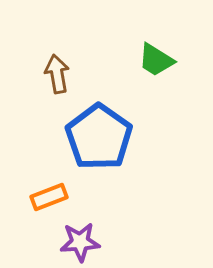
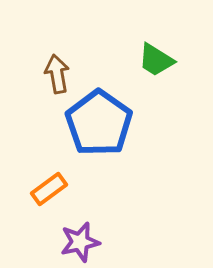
blue pentagon: moved 14 px up
orange rectangle: moved 8 px up; rotated 15 degrees counterclockwise
purple star: rotated 9 degrees counterclockwise
